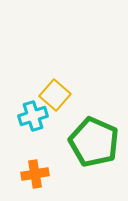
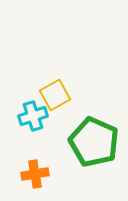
yellow square: rotated 20 degrees clockwise
